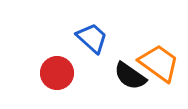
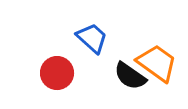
orange trapezoid: moved 2 px left
